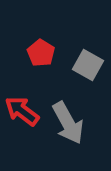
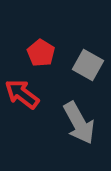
red arrow: moved 17 px up
gray arrow: moved 11 px right
